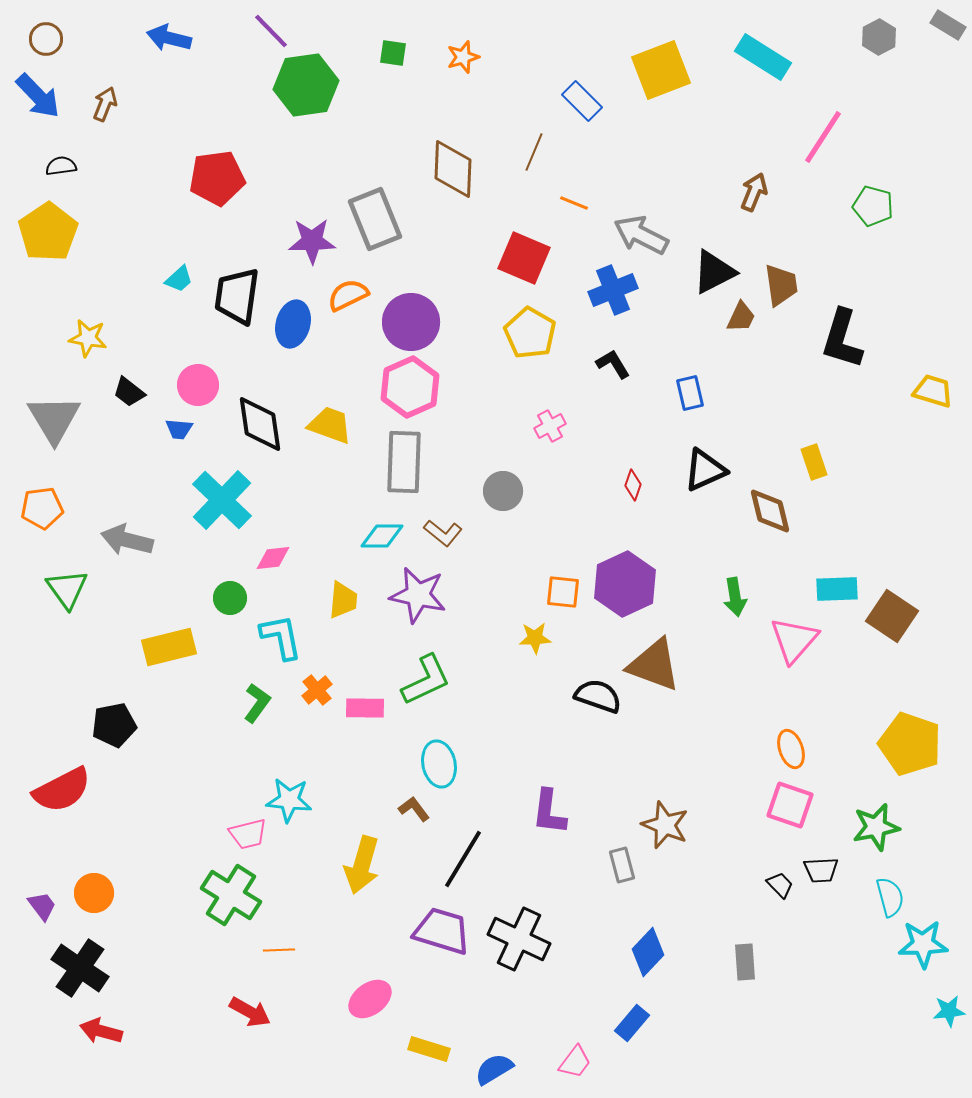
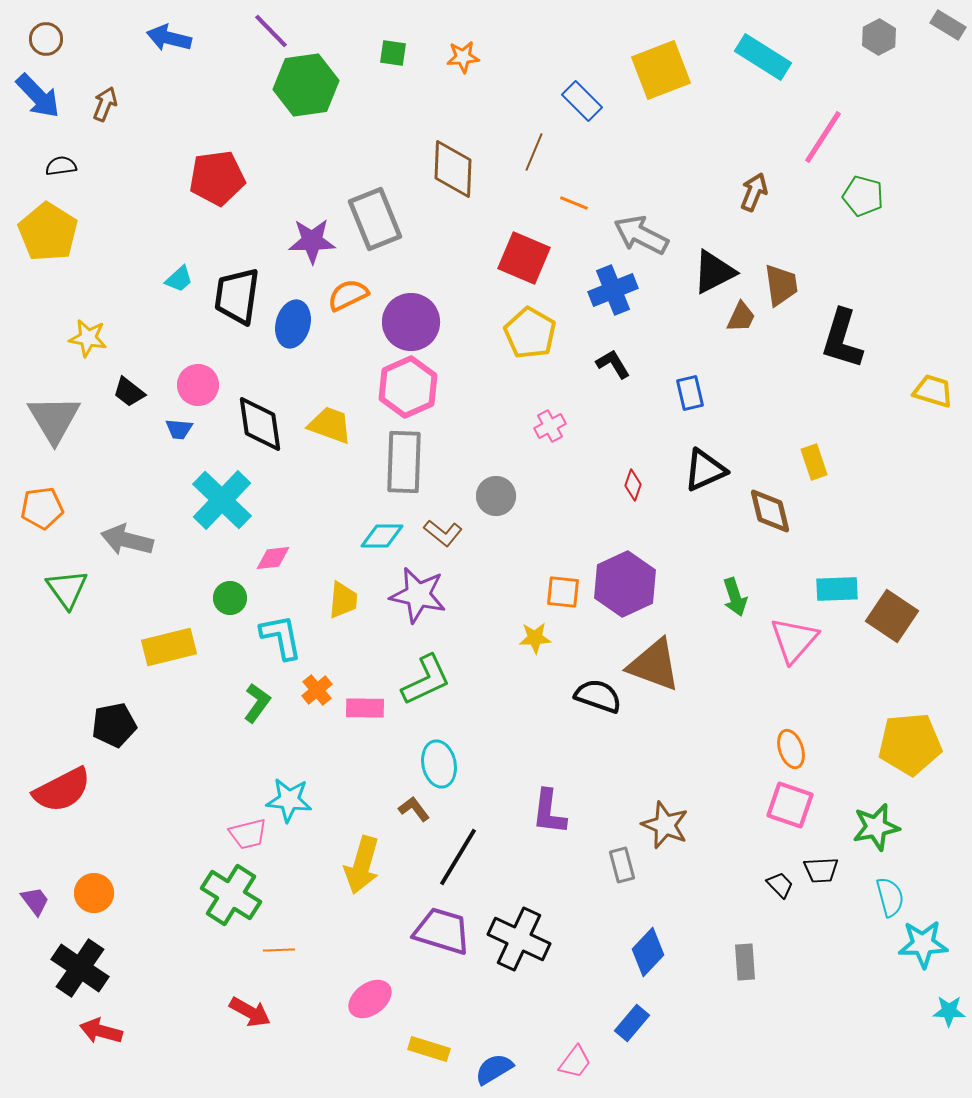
orange star at (463, 57): rotated 12 degrees clockwise
green pentagon at (873, 206): moved 10 px left, 10 px up
yellow pentagon at (48, 232): rotated 6 degrees counterclockwise
pink hexagon at (410, 387): moved 2 px left
gray circle at (503, 491): moved 7 px left, 5 px down
green arrow at (735, 597): rotated 9 degrees counterclockwise
yellow pentagon at (910, 744): rotated 24 degrees counterclockwise
black line at (463, 859): moved 5 px left, 2 px up
purple trapezoid at (42, 906): moved 7 px left, 5 px up
cyan star at (949, 1011): rotated 8 degrees clockwise
